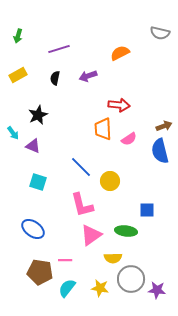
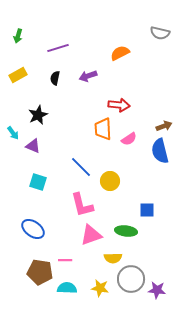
purple line: moved 1 px left, 1 px up
pink triangle: rotated 15 degrees clockwise
cyan semicircle: rotated 54 degrees clockwise
